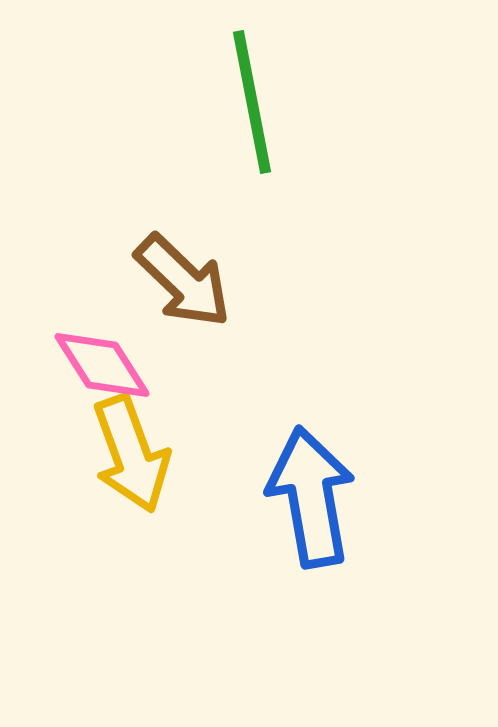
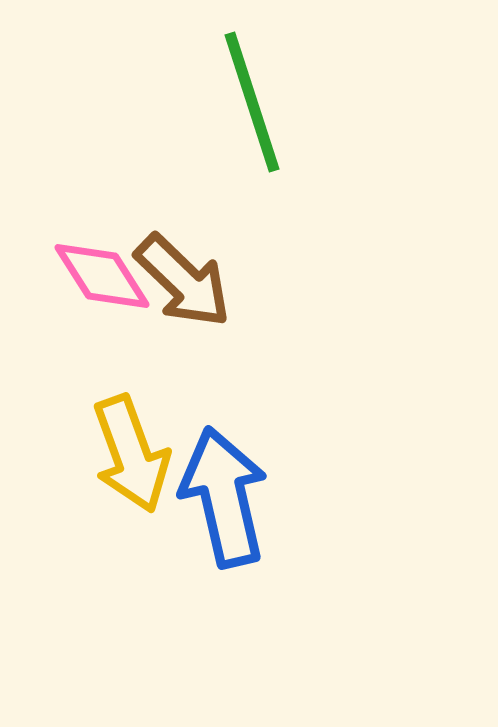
green line: rotated 7 degrees counterclockwise
pink diamond: moved 89 px up
blue arrow: moved 87 px left; rotated 3 degrees counterclockwise
